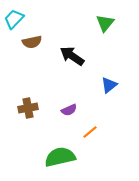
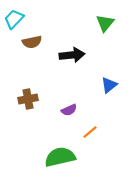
black arrow: moved 1 px up; rotated 140 degrees clockwise
brown cross: moved 9 px up
